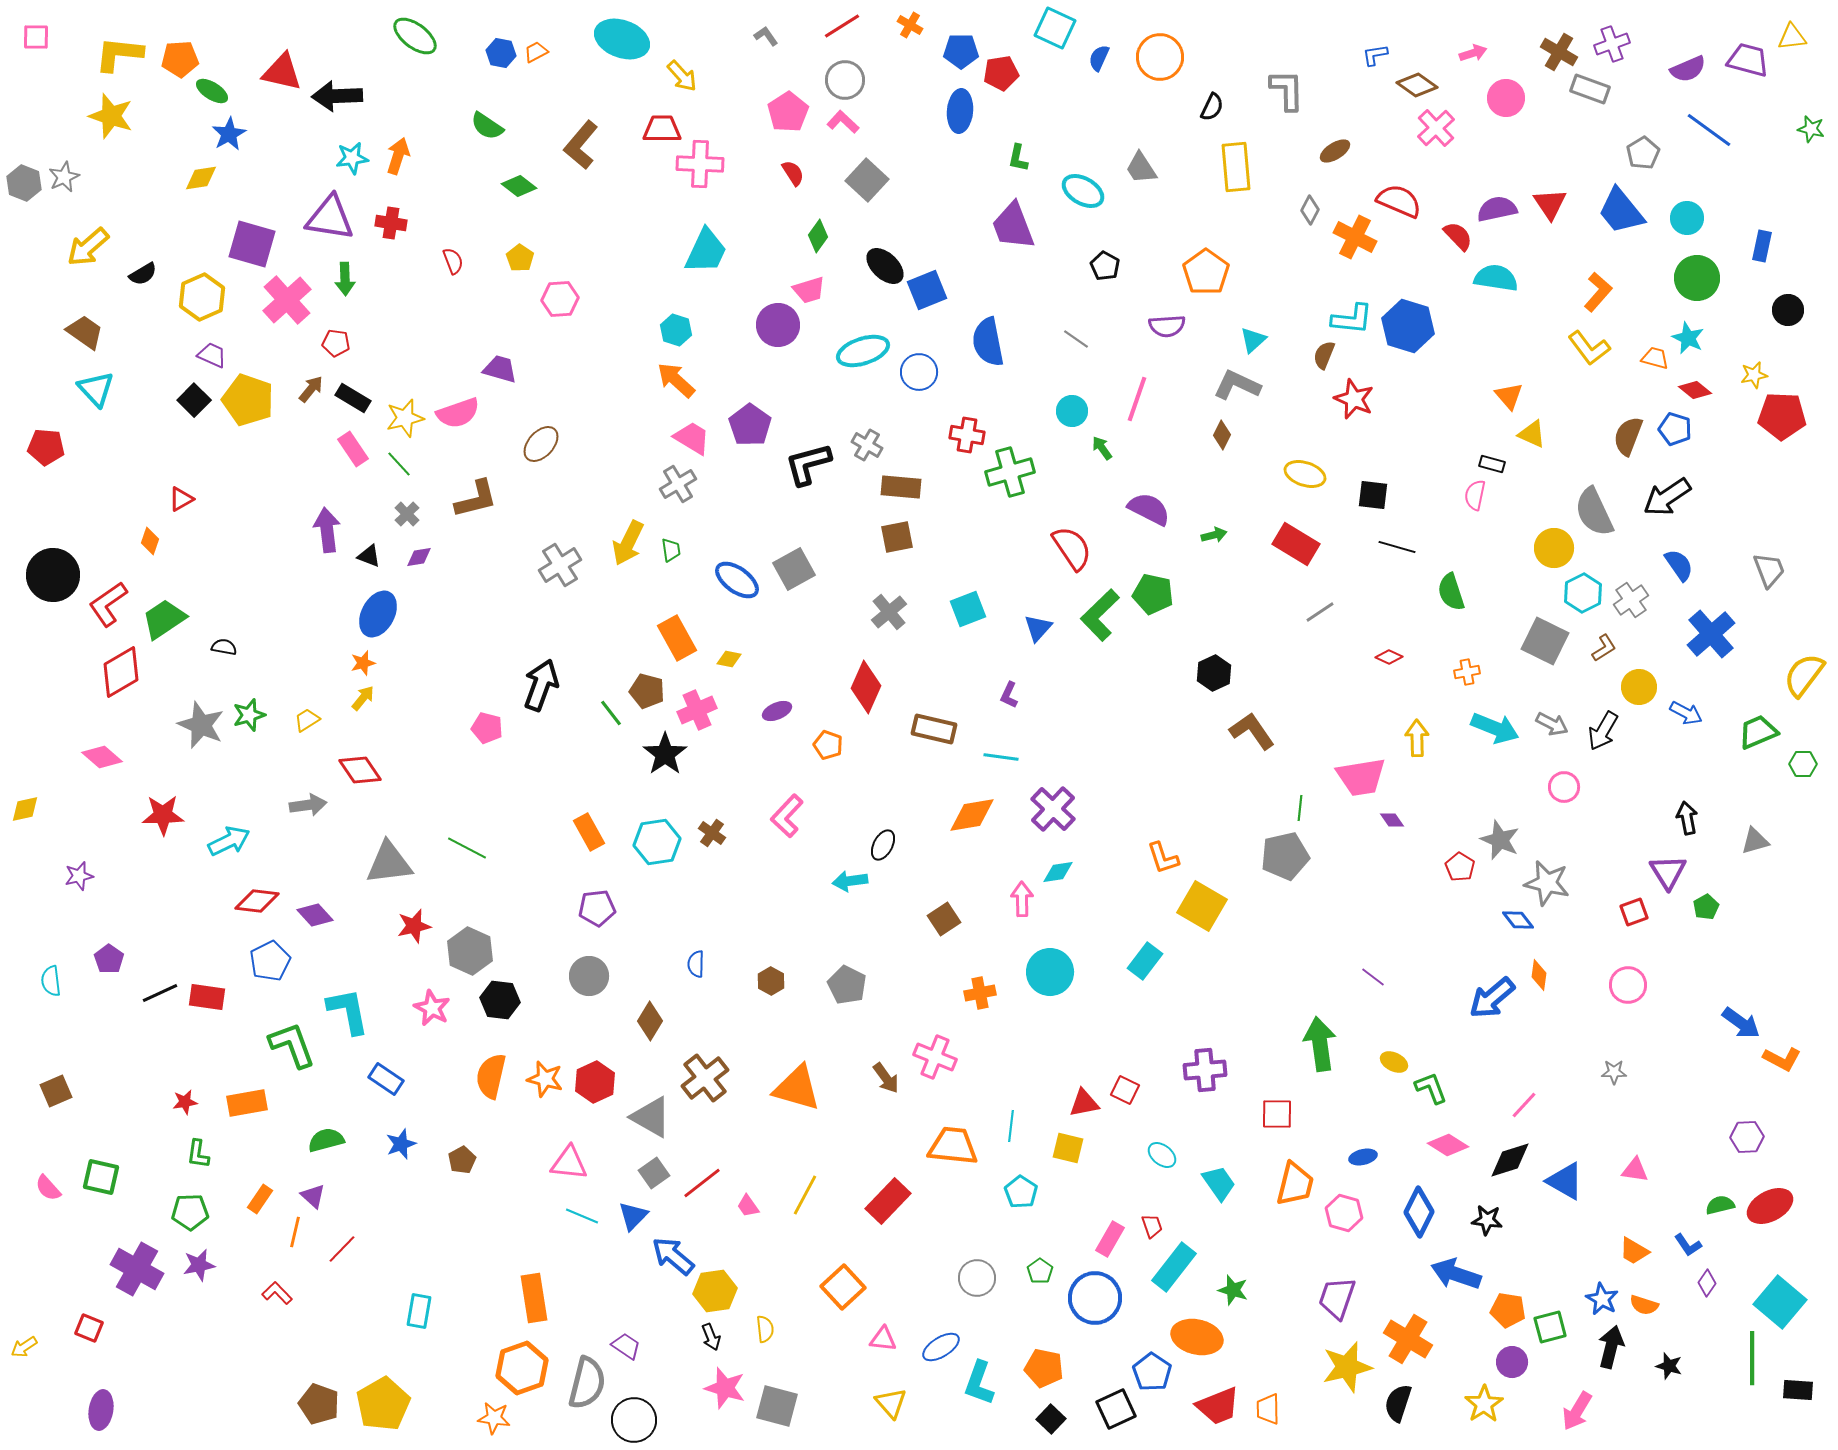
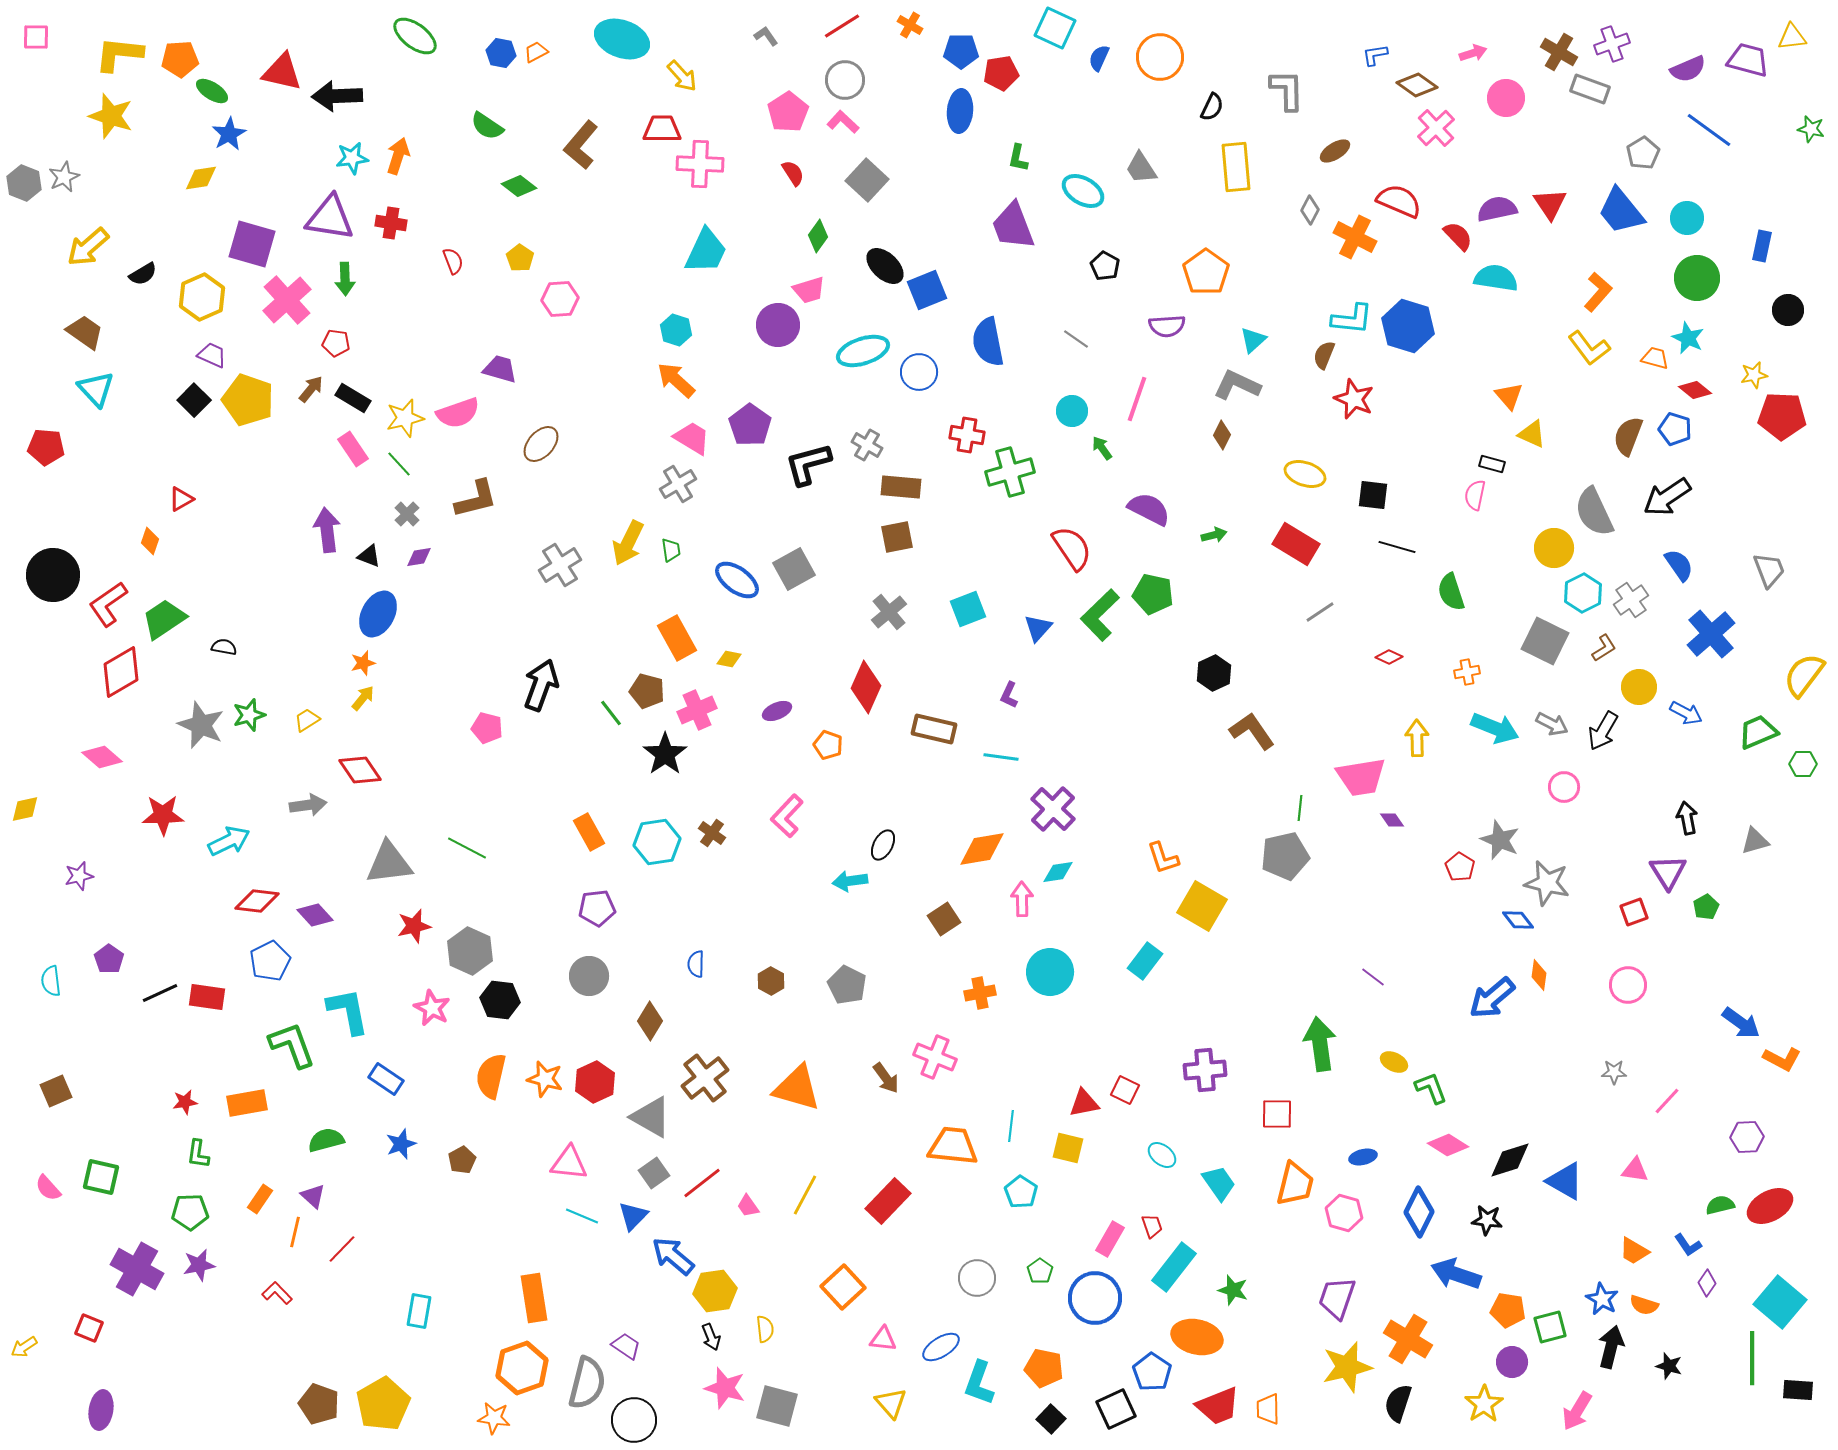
orange diamond at (972, 815): moved 10 px right, 34 px down
pink line at (1524, 1105): moved 143 px right, 4 px up
